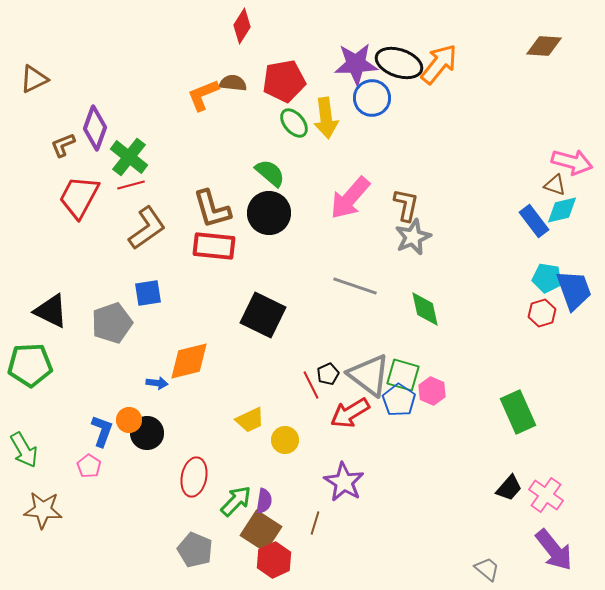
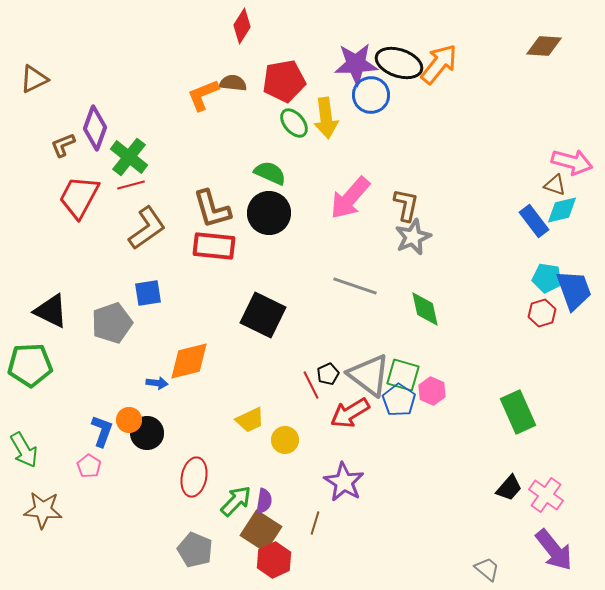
blue circle at (372, 98): moved 1 px left, 3 px up
green semicircle at (270, 173): rotated 16 degrees counterclockwise
